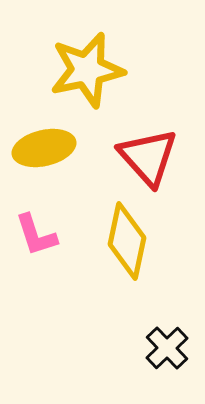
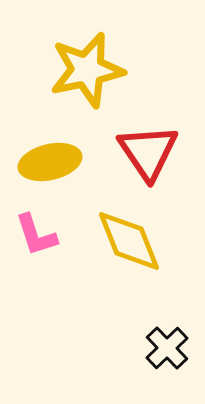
yellow ellipse: moved 6 px right, 14 px down
red triangle: moved 5 px up; rotated 8 degrees clockwise
yellow diamond: moved 2 px right; rotated 34 degrees counterclockwise
